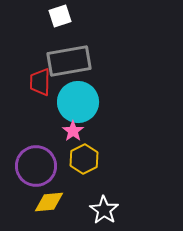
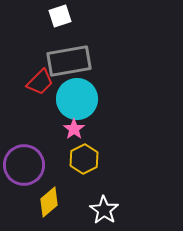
red trapezoid: rotated 136 degrees counterclockwise
cyan circle: moved 1 px left, 3 px up
pink star: moved 1 px right, 2 px up
purple circle: moved 12 px left, 1 px up
yellow diamond: rotated 36 degrees counterclockwise
